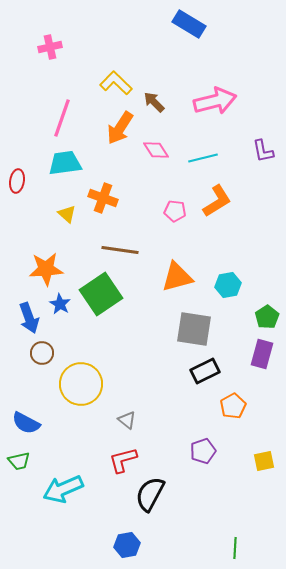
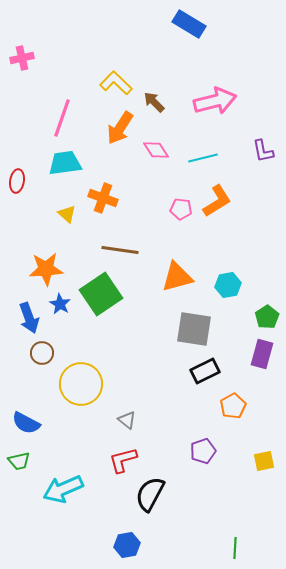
pink cross: moved 28 px left, 11 px down
pink pentagon: moved 6 px right, 2 px up
